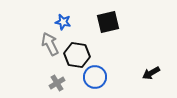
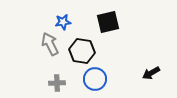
blue star: rotated 21 degrees counterclockwise
black hexagon: moved 5 px right, 4 px up
blue circle: moved 2 px down
gray cross: rotated 28 degrees clockwise
